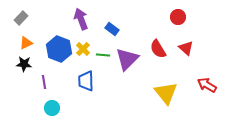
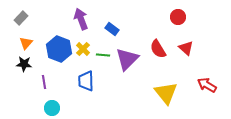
orange triangle: rotated 24 degrees counterclockwise
